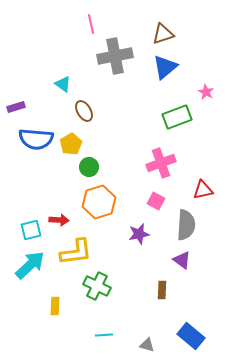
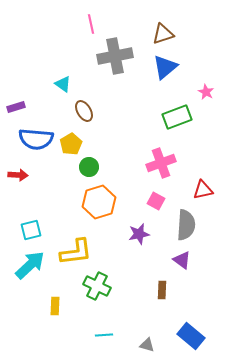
red arrow: moved 41 px left, 45 px up
